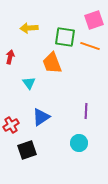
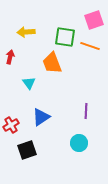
yellow arrow: moved 3 px left, 4 px down
